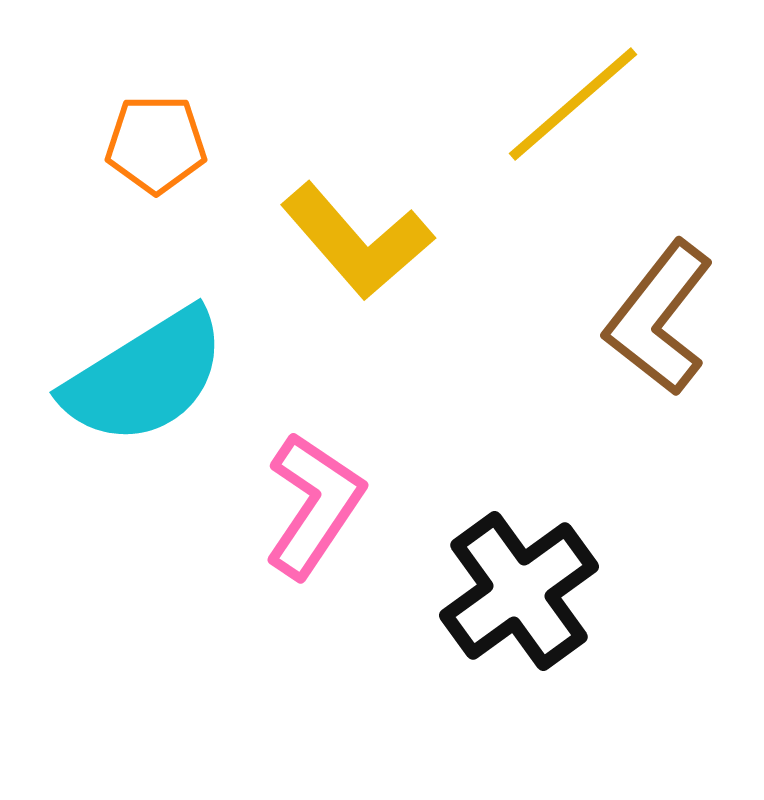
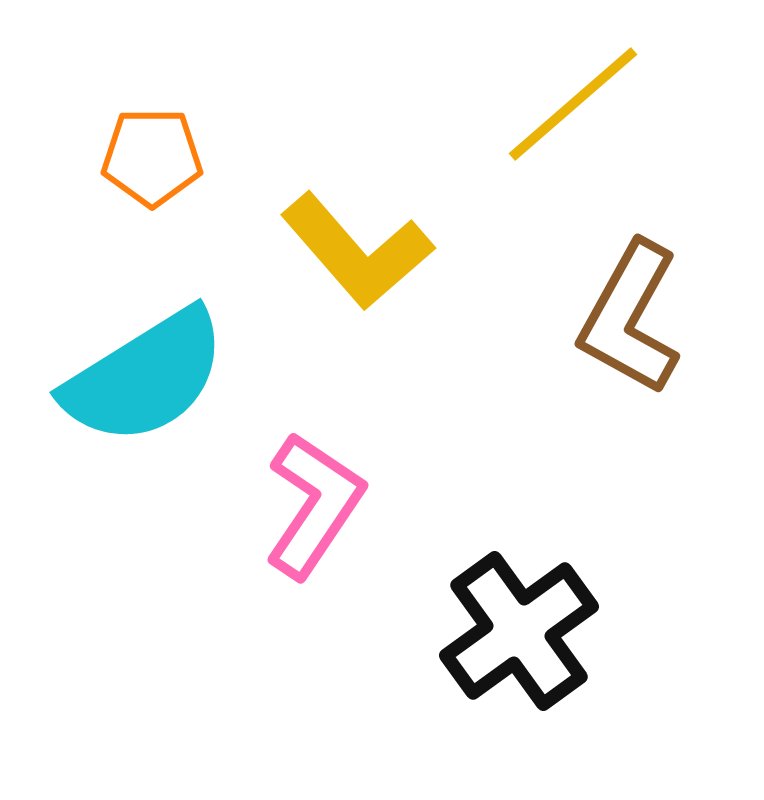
orange pentagon: moved 4 px left, 13 px down
yellow L-shape: moved 10 px down
brown L-shape: moved 29 px left; rotated 9 degrees counterclockwise
black cross: moved 40 px down
